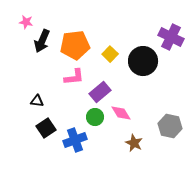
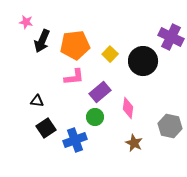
pink diamond: moved 7 px right, 5 px up; rotated 40 degrees clockwise
